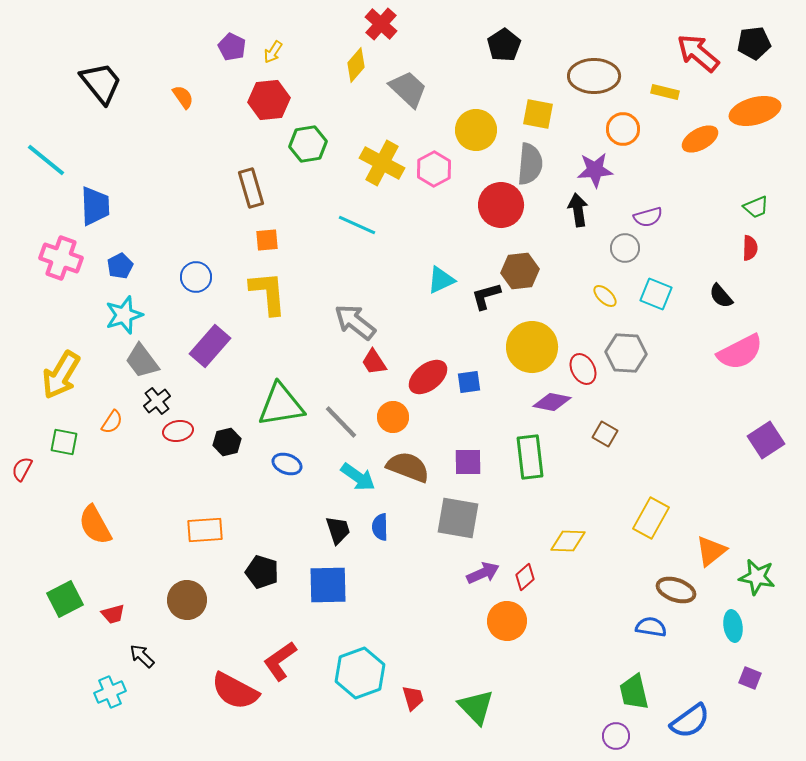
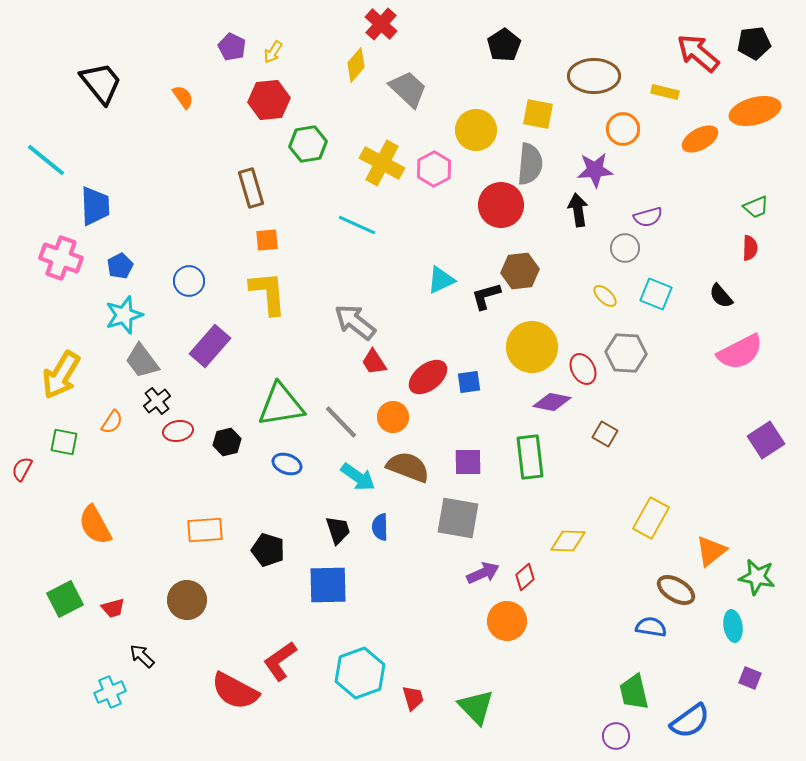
blue circle at (196, 277): moved 7 px left, 4 px down
black pentagon at (262, 572): moved 6 px right, 22 px up
brown ellipse at (676, 590): rotated 12 degrees clockwise
red trapezoid at (113, 614): moved 6 px up
